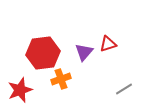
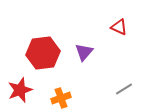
red triangle: moved 11 px right, 17 px up; rotated 42 degrees clockwise
orange cross: moved 19 px down
